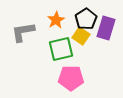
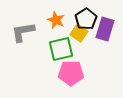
orange star: rotated 18 degrees counterclockwise
purple rectangle: moved 1 px left, 1 px down
yellow square: moved 2 px left, 3 px up
pink pentagon: moved 5 px up
